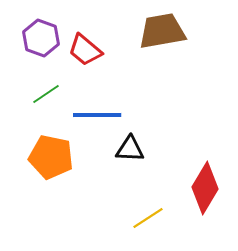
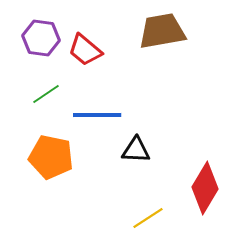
purple hexagon: rotated 12 degrees counterclockwise
black triangle: moved 6 px right, 1 px down
